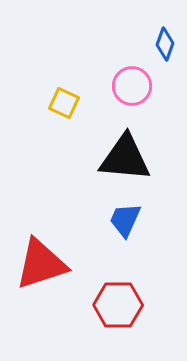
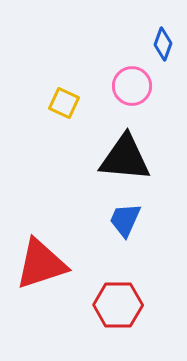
blue diamond: moved 2 px left
